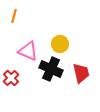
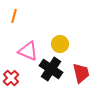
black cross: rotated 10 degrees clockwise
